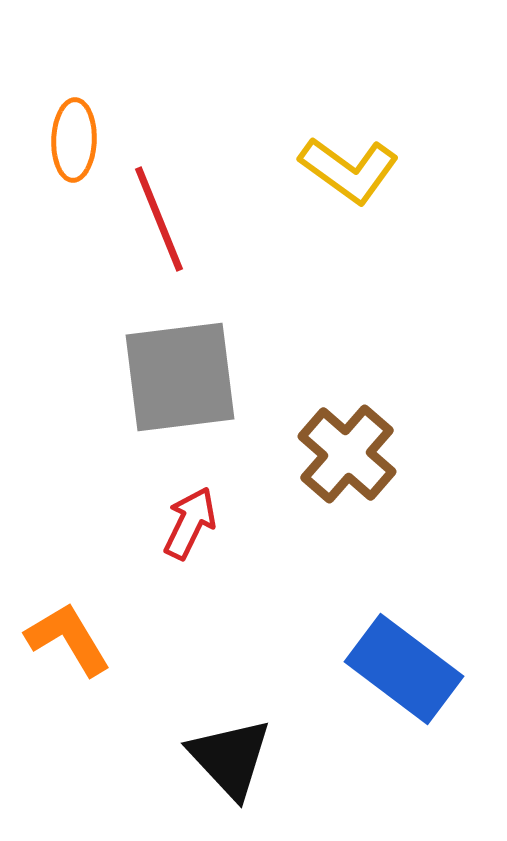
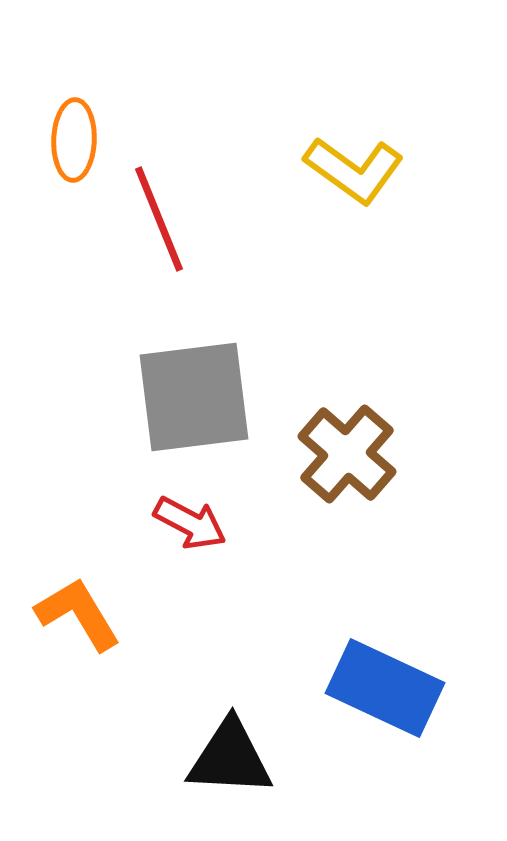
yellow L-shape: moved 5 px right
gray square: moved 14 px right, 20 px down
red arrow: rotated 92 degrees clockwise
orange L-shape: moved 10 px right, 25 px up
blue rectangle: moved 19 px left, 19 px down; rotated 12 degrees counterclockwise
black triangle: rotated 44 degrees counterclockwise
